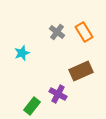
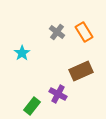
cyan star: rotated 14 degrees counterclockwise
